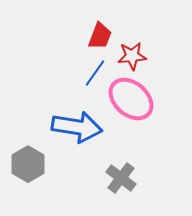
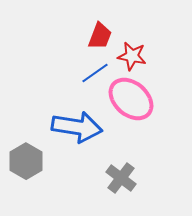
red star: rotated 16 degrees clockwise
blue line: rotated 20 degrees clockwise
gray hexagon: moved 2 px left, 3 px up
